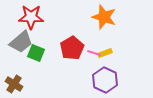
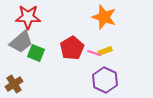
red star: moved 3 px left
yellow rectangle: moved 2 px up
brown cross: rotated 24 degrees clockwise
